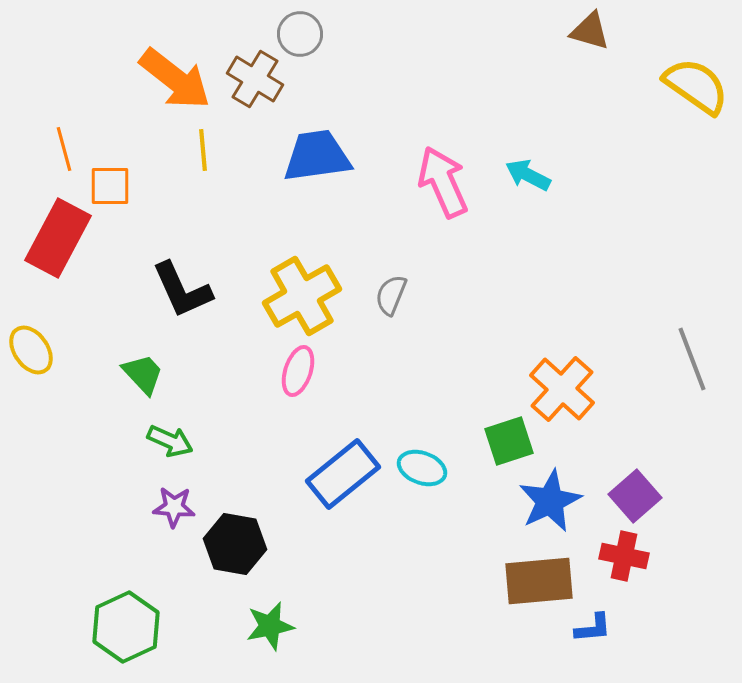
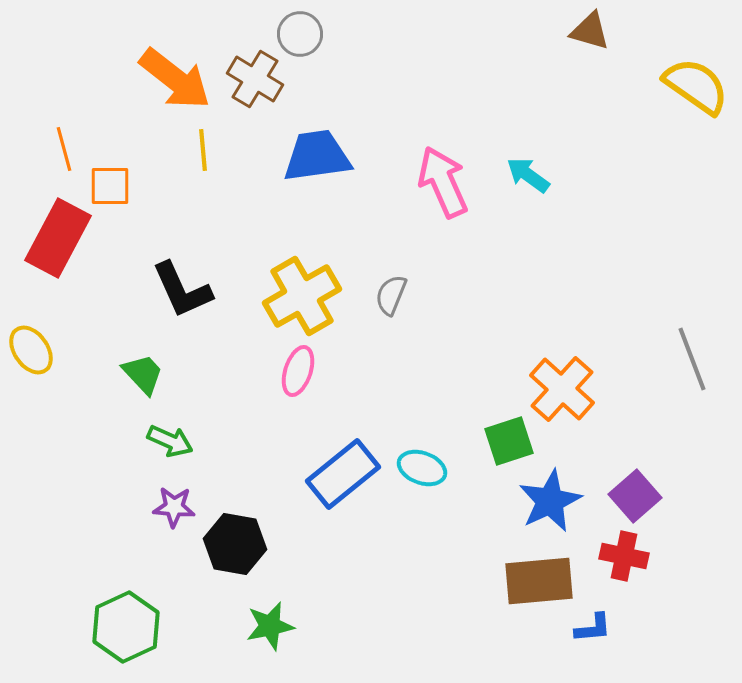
cyan arrow: rotated 9 degrees clockwise
